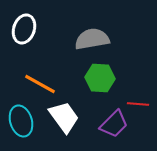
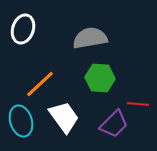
white ellipse: moved 1 px left
gray semicircle: moved 2 px left, 1 px up
orange line: rotated 72 degrees counterclockwise
